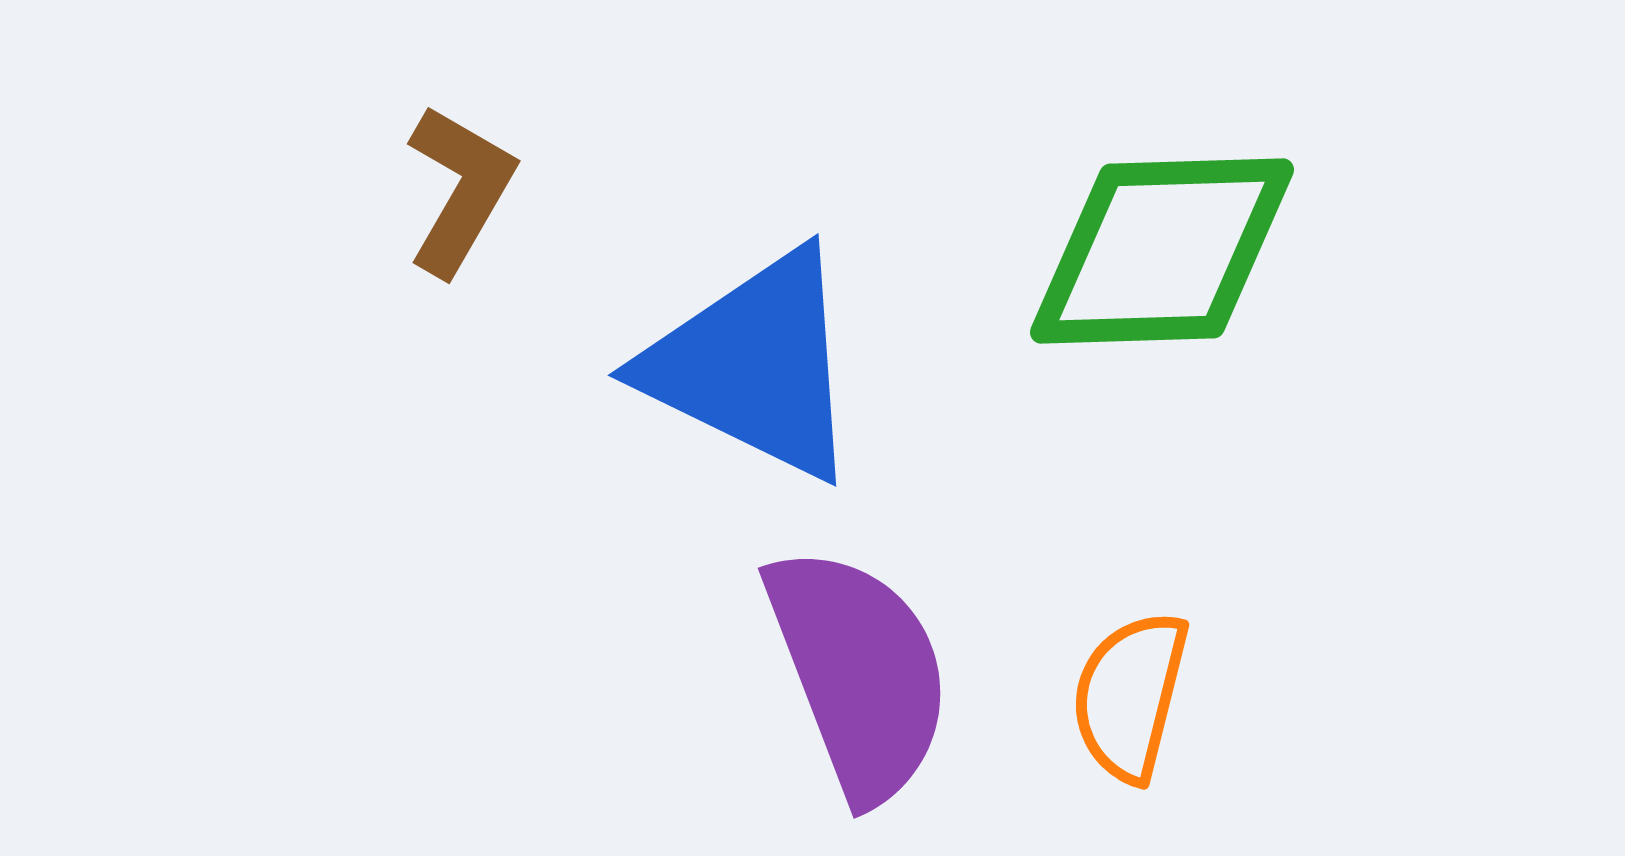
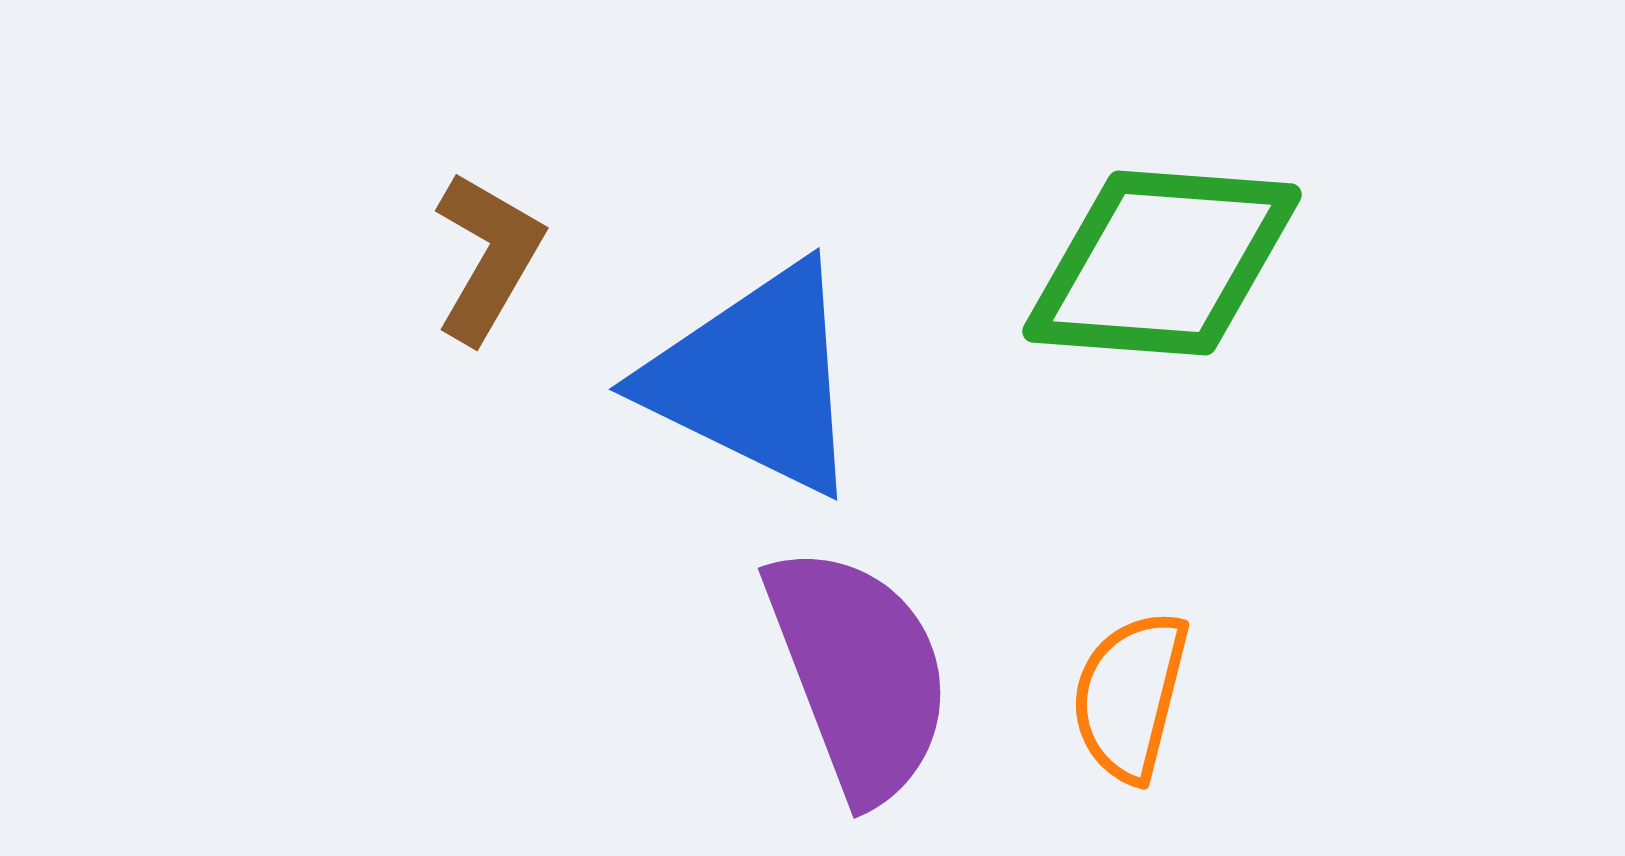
brown L-shape: moved 28 px right, 67 px down
green diamond: moved 12 px down; rotated 6 degrees clockwise
blue triangle: moved 1 px right, 14 px down
